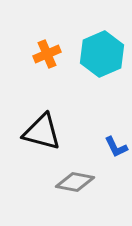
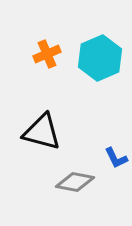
cyan hexagon: moved 2 px left, 4 px down
blue L-shape: moved 11 px down
